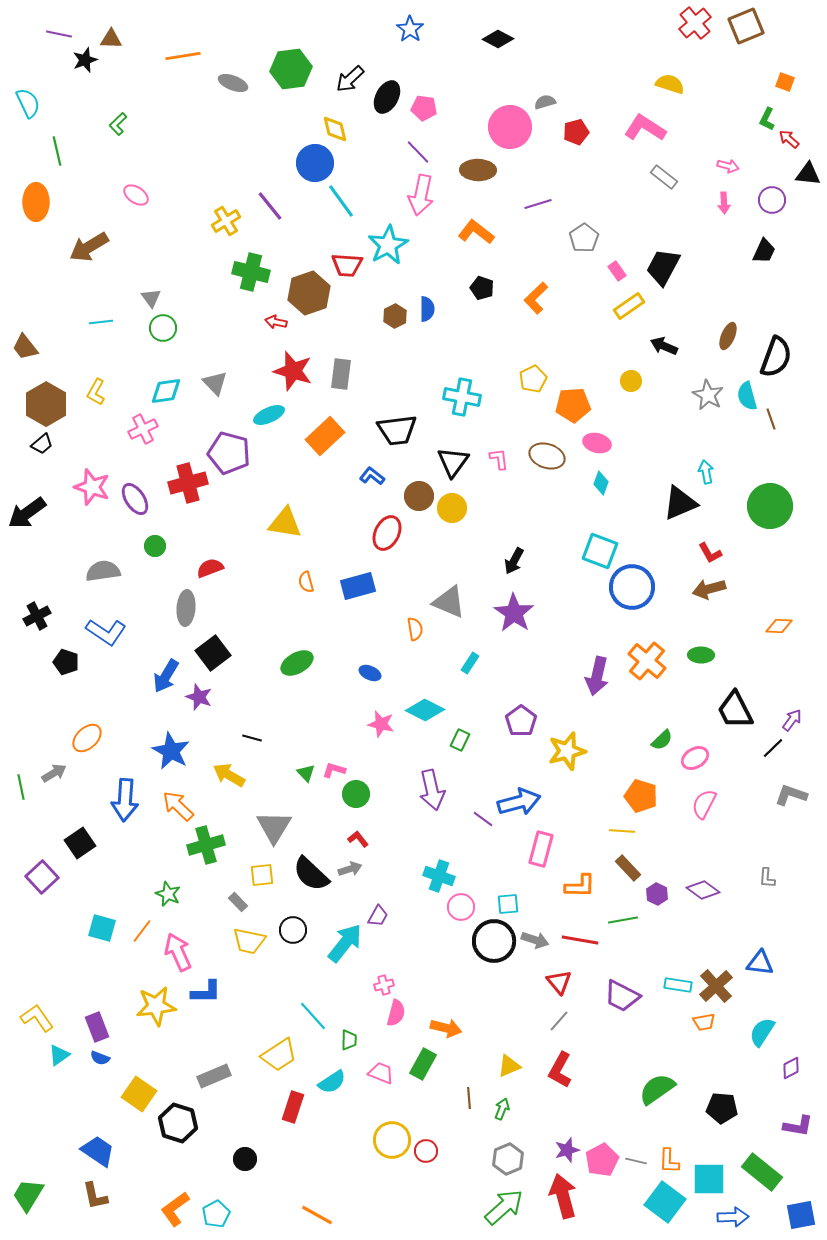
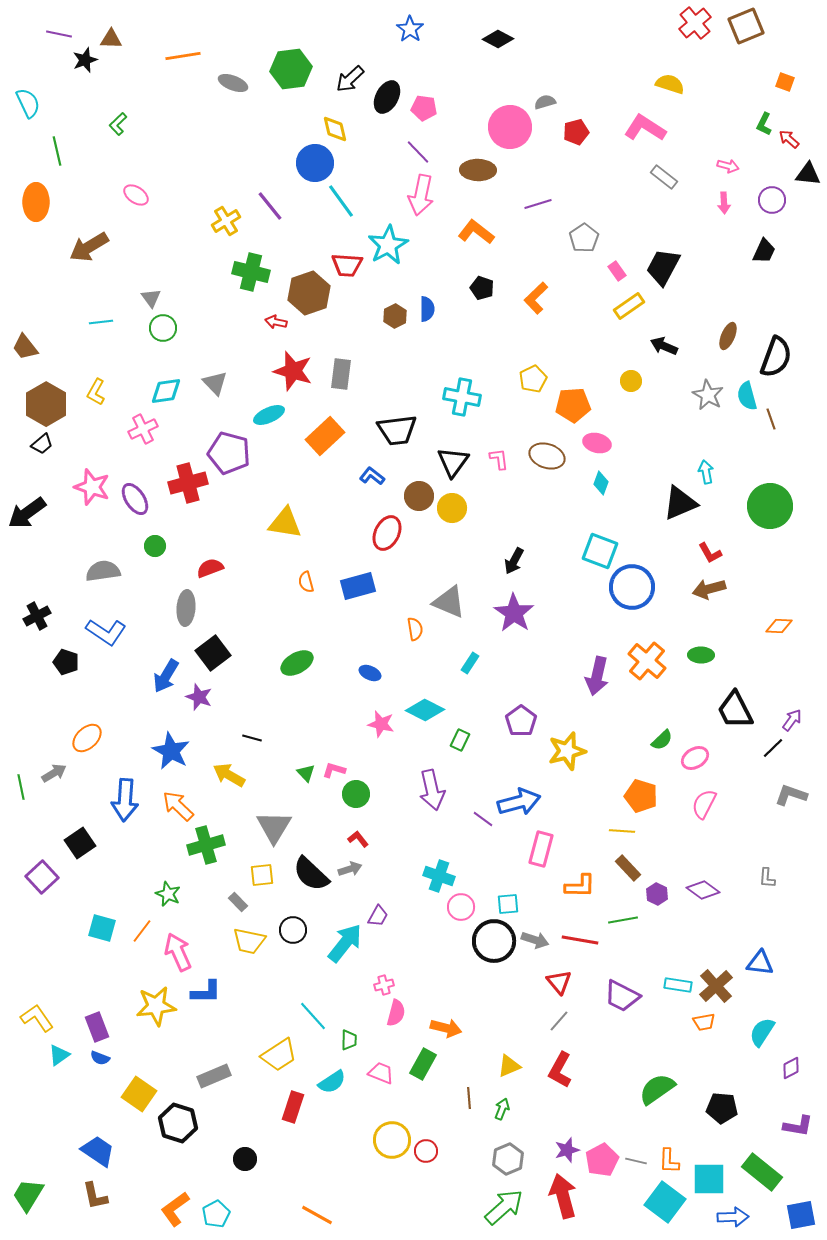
green L-shape at (767, 119): moved 3 px left, 5 px down
